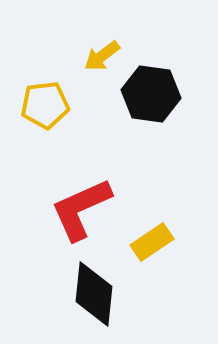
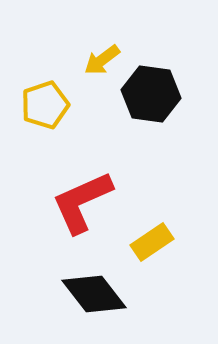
yellow arrow: moved 4 px down
yellow pentagon: rotated 12 degrees counterclockwise
red L-shape: moved 1 px right, 7 px up
black diamond: rotated 44 degrees counterclockwise
